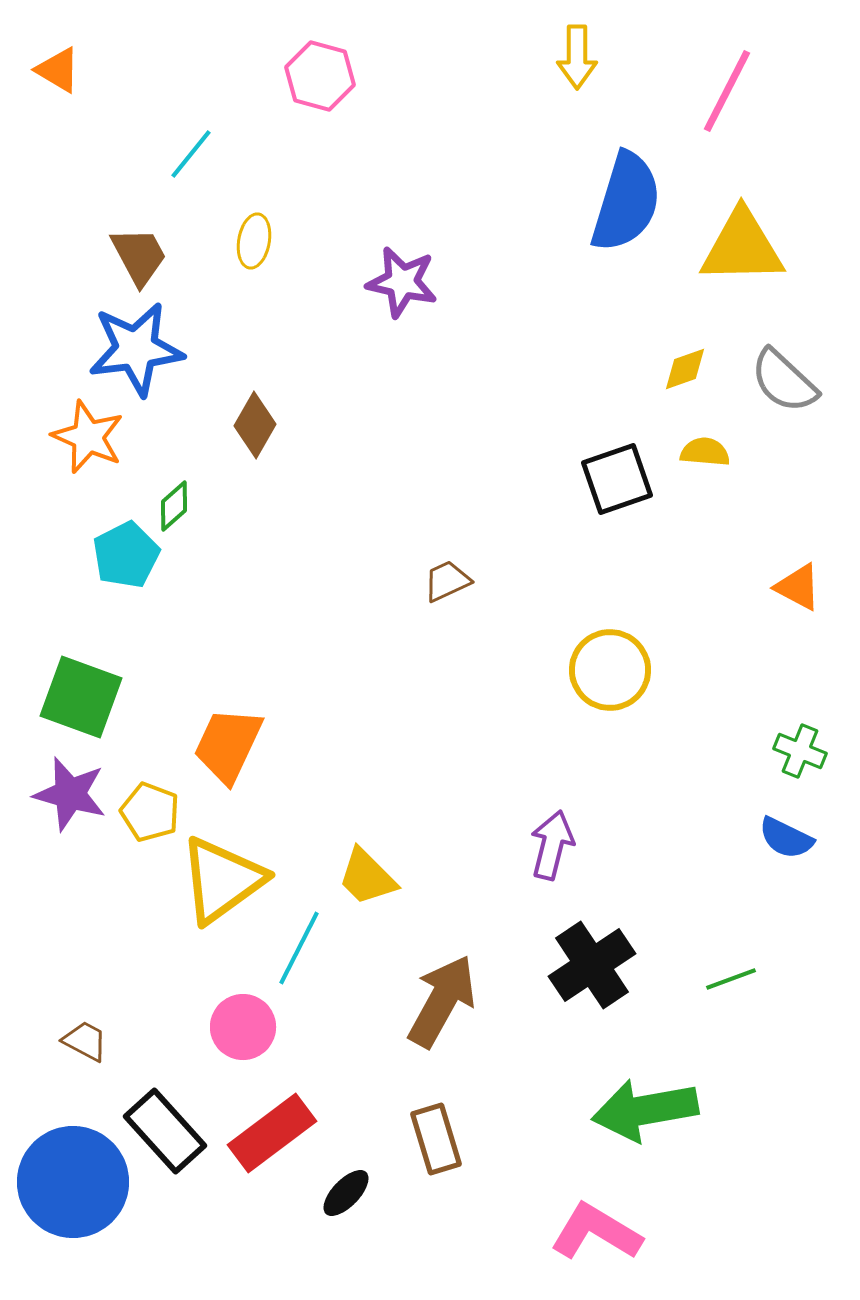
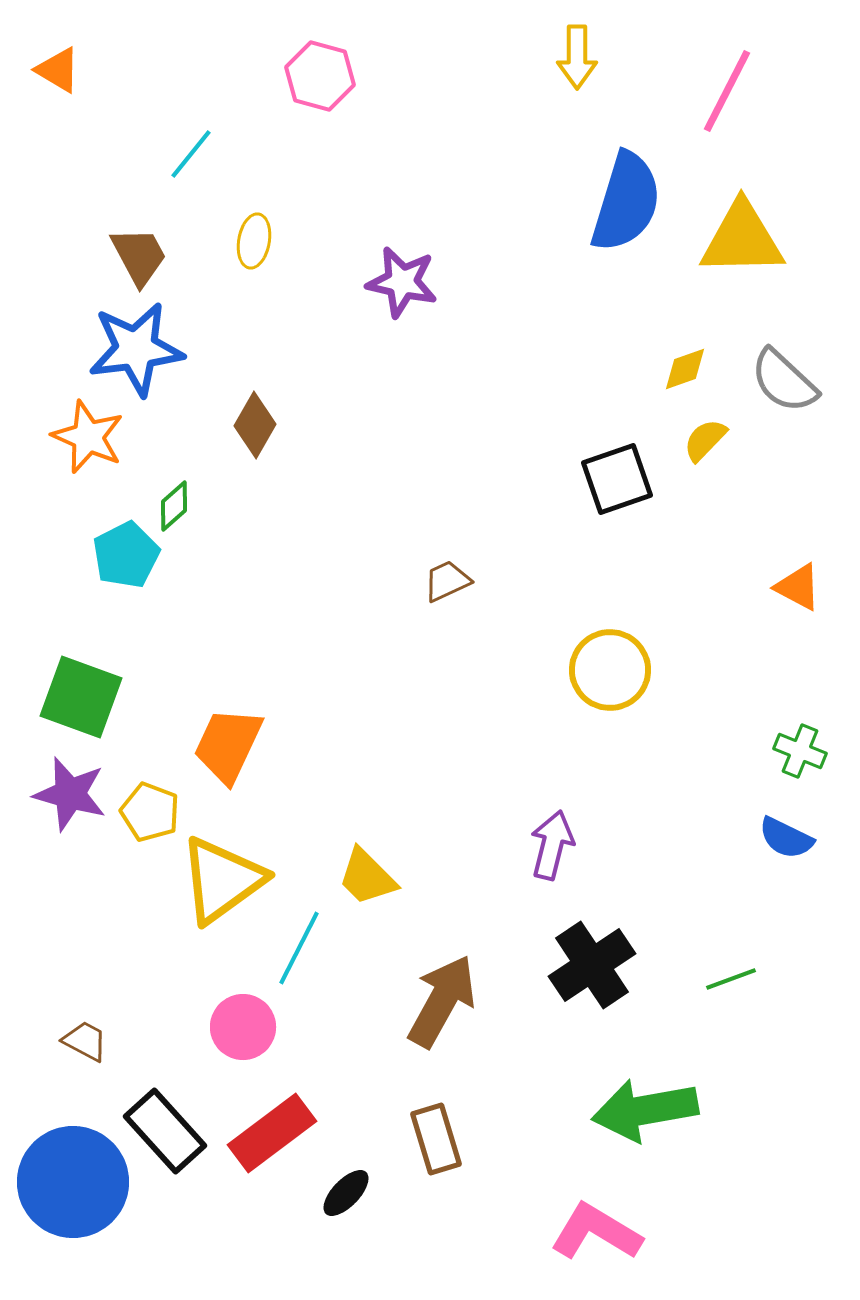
yellow triangle at (742, 247): moved 8 px up
yellow semicircle at (705, 452): moved 12 px up; rotated 51 degrees counterclockwise
